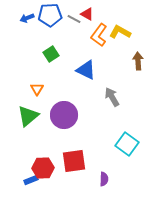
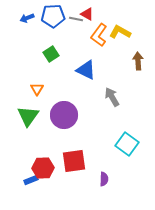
blue pentagon: moved 3 px right, 1 px down
gray line: moved 2 px right; rotated 16 degrees counterclockwise
green triangle: rotated 15 degrees counterclockwise
